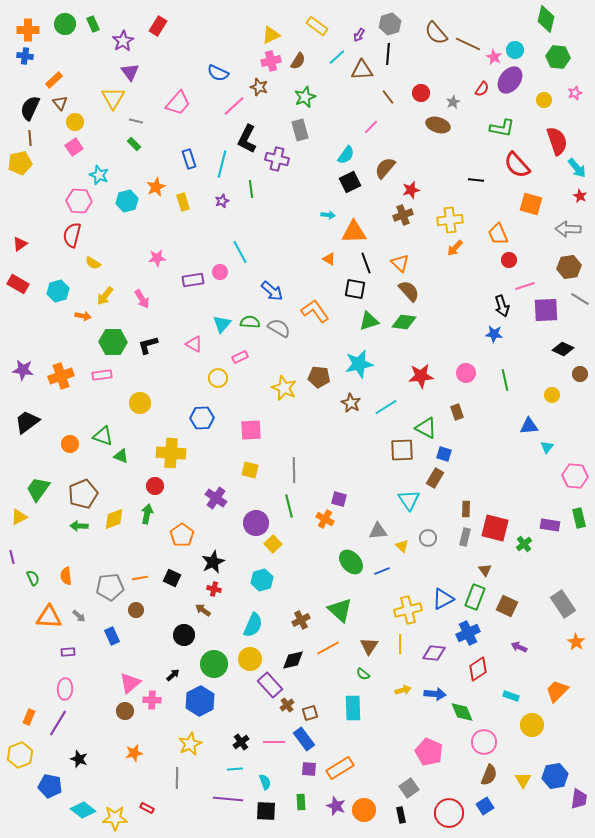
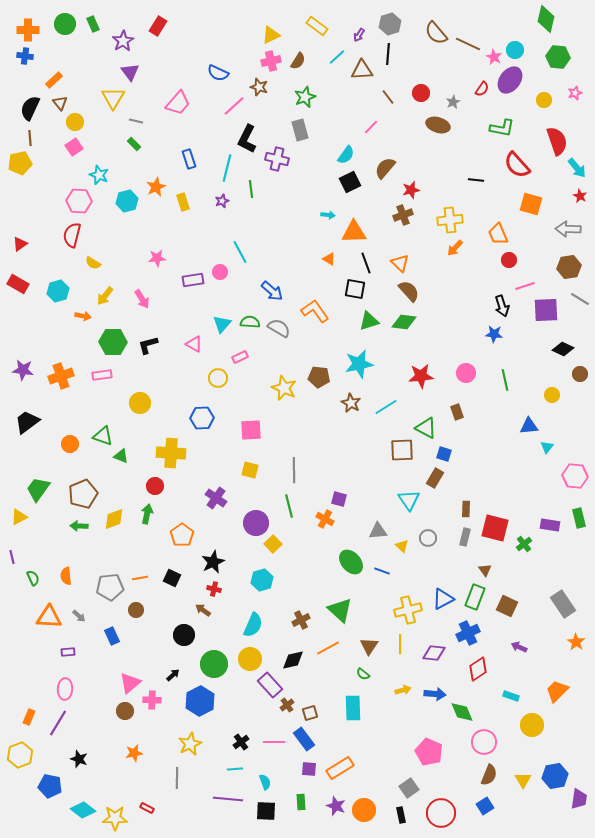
cyan line at (222, 164): moved 5 px right, 4 px down
blue line at (382, 571): rotated 42 degrees clockwise
red circle at (449, 813): moved 8 px left
